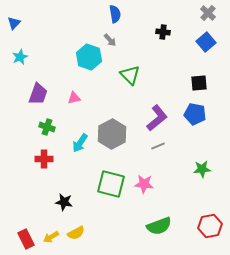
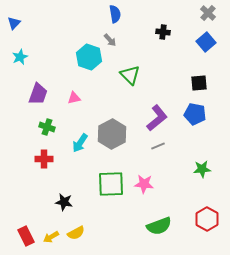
green square: rotated 16 degrees counterclockwise
red hexagon: moved 3 px left, 7 px up; rotated 20 degrees counterclockwise
red rectangle: moved 3 px up
